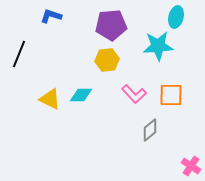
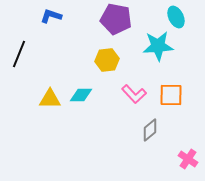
cyan ellipse: rotated 40 degrees counterclockwise
purple pentagon: moved 5 px right, 6 px up; rotated 16 degrees clockwise
yellow triangle: rotated 25 degrees counterclockwise
pink cross: moved 3 px left, 7 px up
